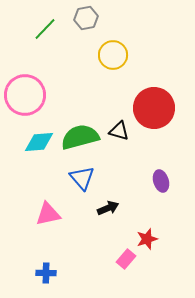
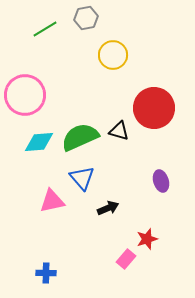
green line: rotated 15 degrees clockwise
green semicircle: rotated 9 degrees counterclockwise
pink triangle: moved 4 px right, 13 px up
